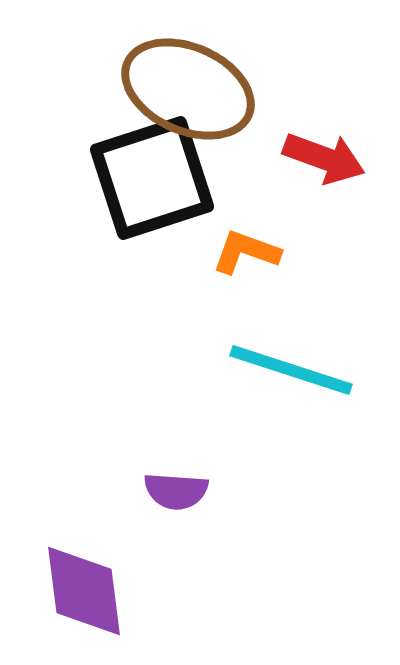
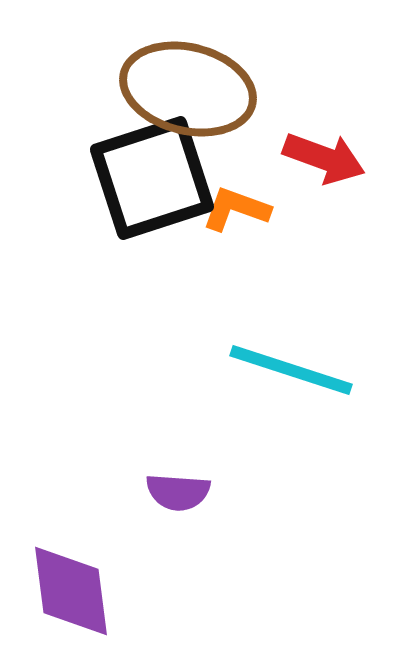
brown ellipse: rotated 10 degrees counterclockwise
orange L-shape: moved 10 px left, 43 px up
purple semicircle: moved 2 px right, 1 px down
purple diamond: moved 13 px left
